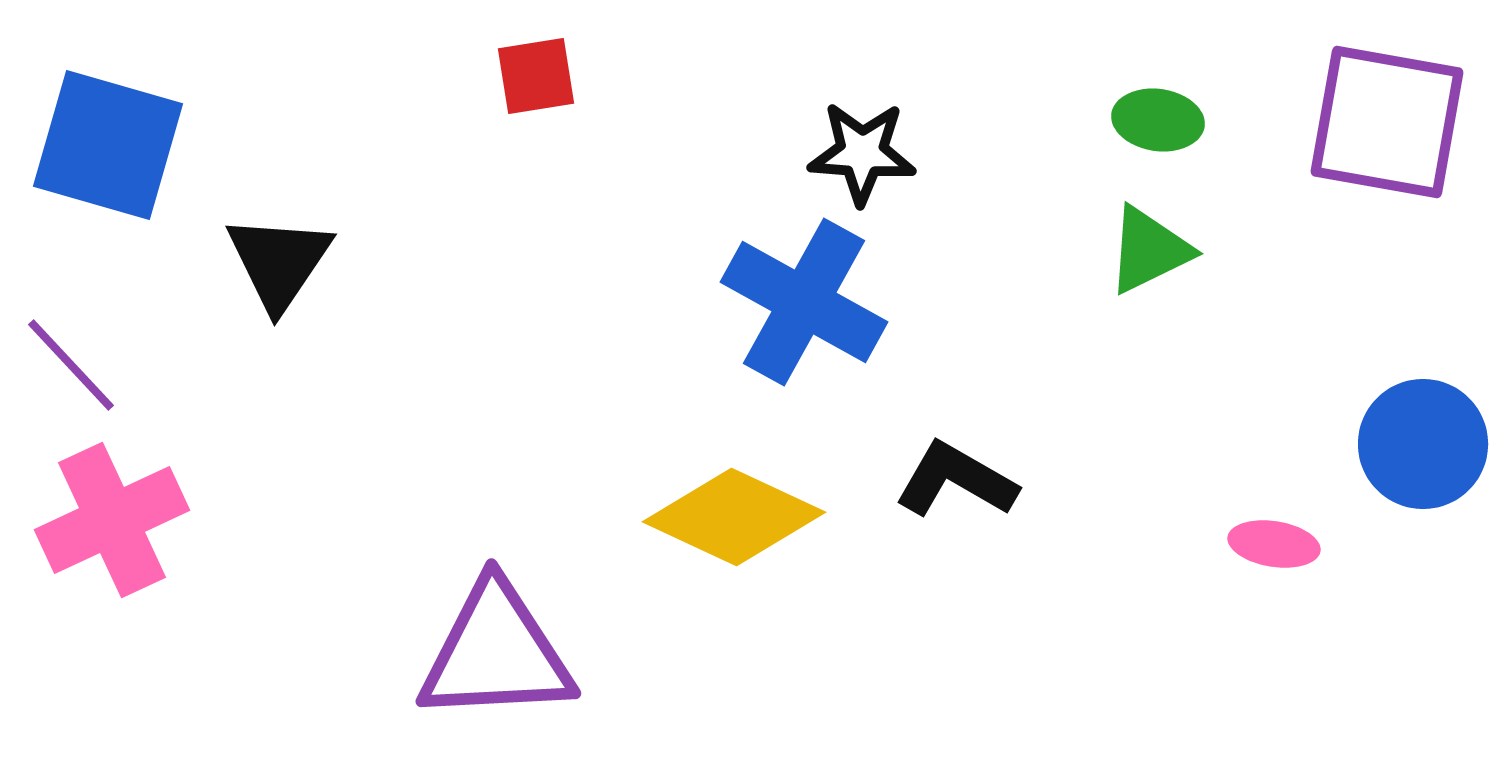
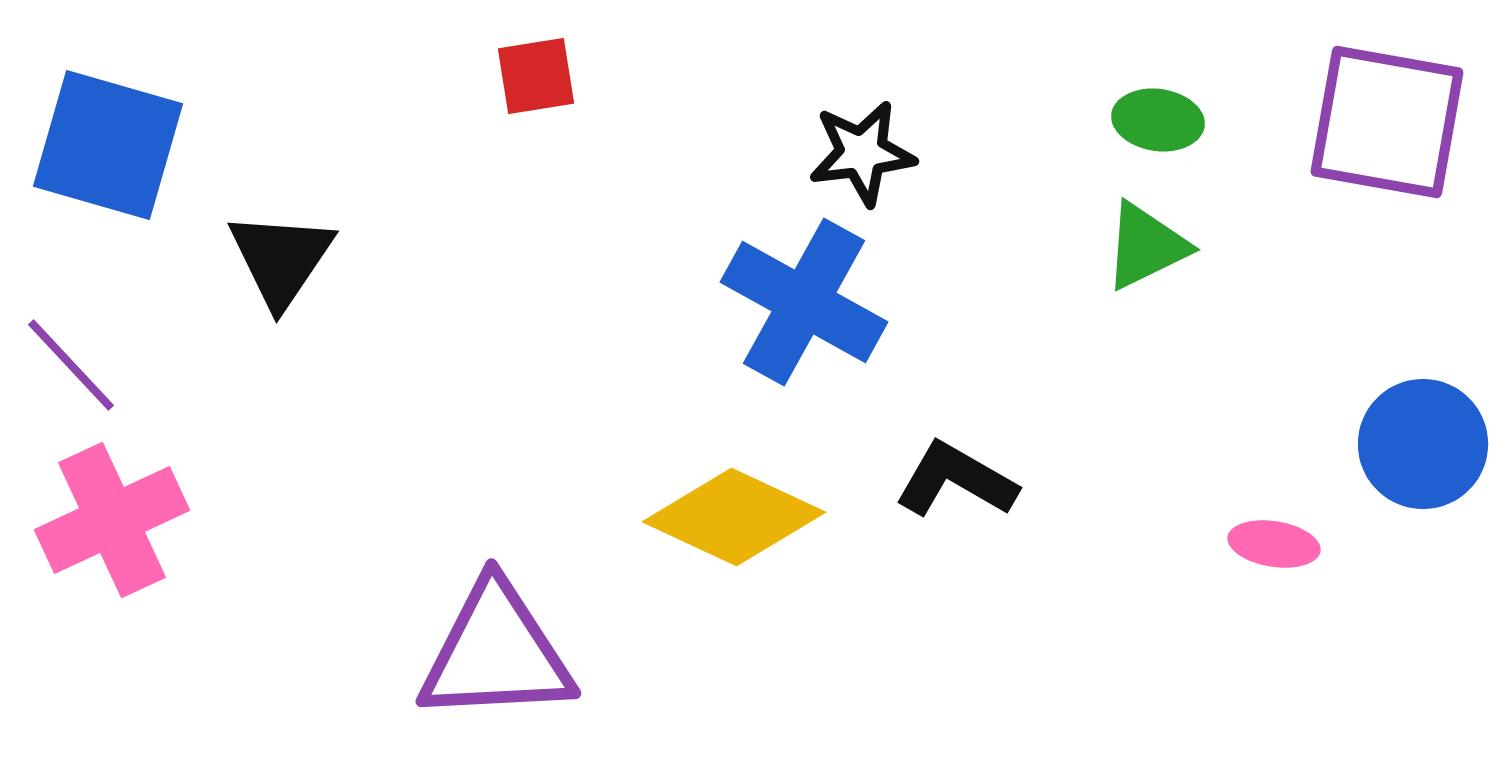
black star: rotated 11 degrees counterclockwise
green triangle: moved 3 px left, 4 px up
black triangle: moved 2 px right, 3 px up
